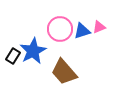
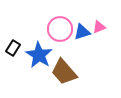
blue triangle: moved 1 px down
blue star: moved 6 px right, 4 px down; rotated 12 degrees counterclockwise
black rectangle: moved 8 px up
